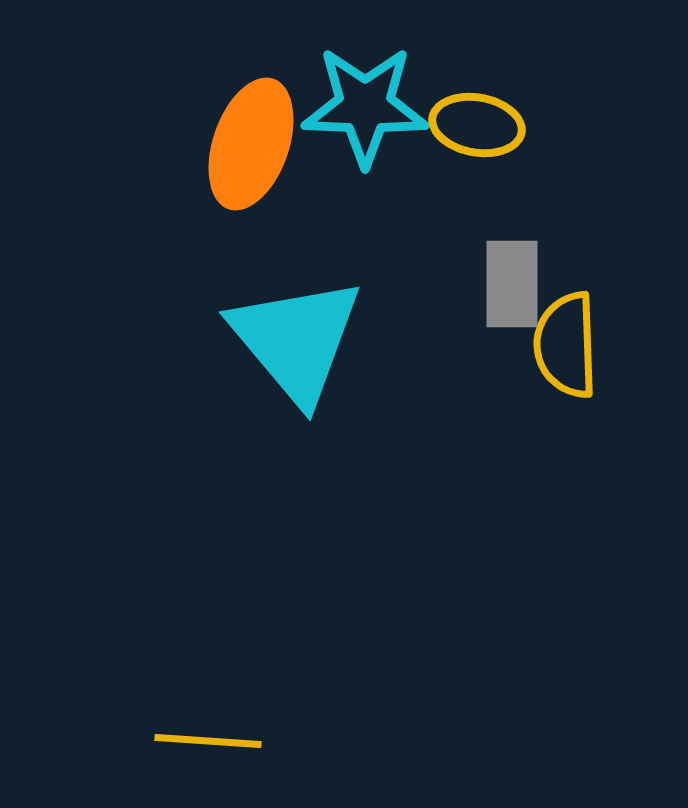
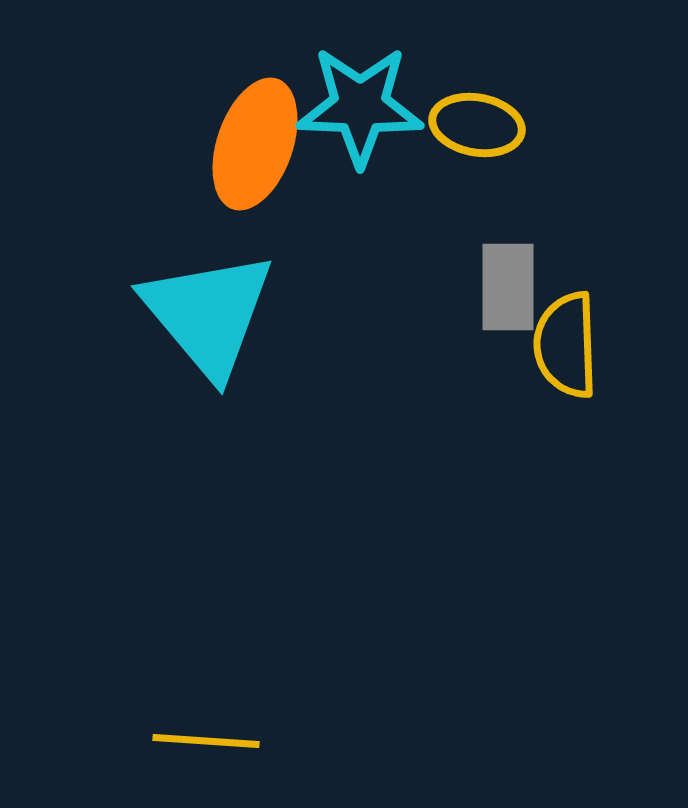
cyan star: moved 5 px left
orange ellipse: moved 4 px right
gray rectangle: moved 4 px left, 3 px down
cyan triangle: moved 88 px left, 26 px up
yellow line: moved 2 px left
